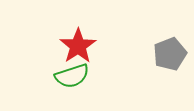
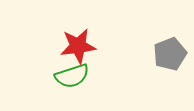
red star: rotated 27 degrees clockwise
